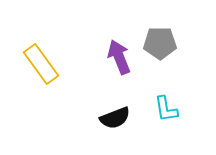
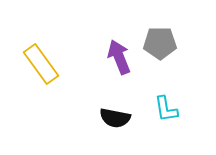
black semicircle: rotated 32 degrees clockwise
